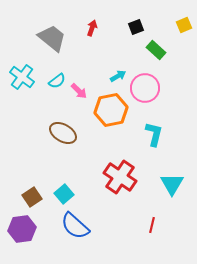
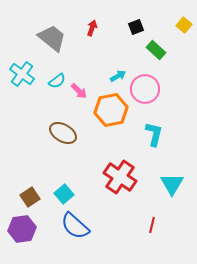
yellow square: rotated 28 degrees counterclockwise
cyan cross: moved 3 px up
pink circle: moved 1 px down
brown square: moved 2 px left
